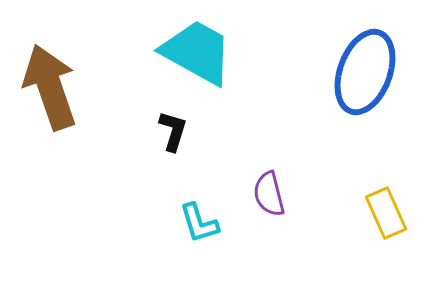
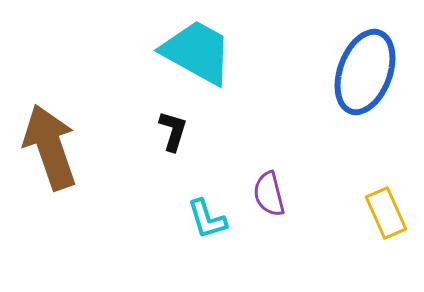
brown arrow: moved 60 px down
cyan L-shape: moved 8 px right, 4 px up
